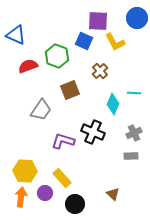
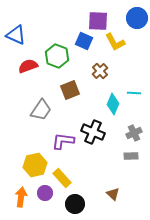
purple L-shape: rotated 10 degrees counterclockwise
yellow hexagon: moved 10 px right, 6 px up; rotated 15 degrees counterclockwise
